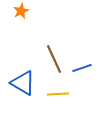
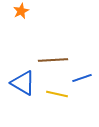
brown line: moved 1 px left, 1 px down; rotated 68 degrees counterclockwise
blue line: moved 10 px down
yellow line: moved 1 px left; rotated 15 degrees clockwise
